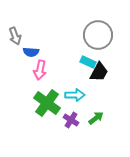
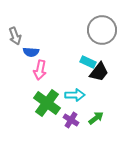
gray circle: moved 4 px right, 5 px up
black trapezoid: rotated 10 degrees clockwise
